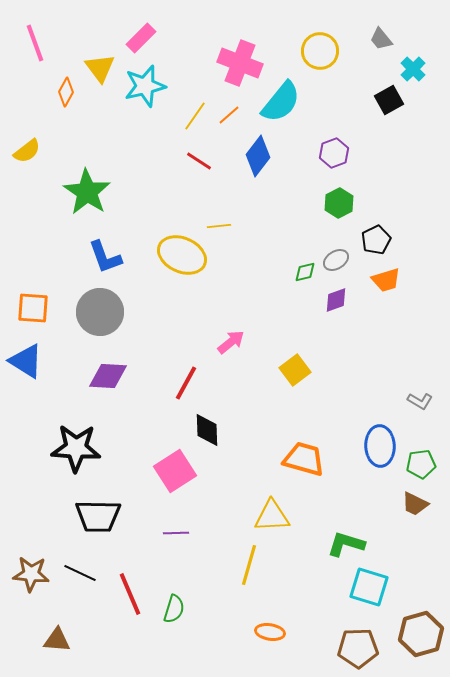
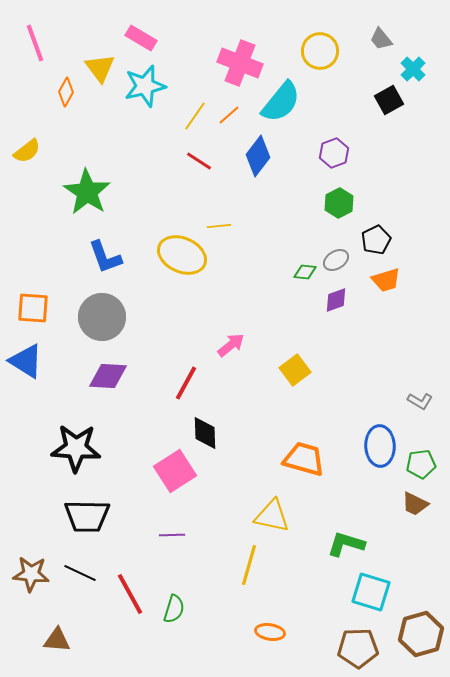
pink rectangle at (141, 38): rotated 76 degrees clockwise
green diamond at (305, 272): rotated 20 degrees clockwise
gray circle at (100, 312): moved 2 px right, 5 px down
pink arrow at (231, 342): moved 3 px down
black diamond at (207, 430): moved 2 px left, 3 px down
black trapezoid at (98, 516): moved 11 px left
yellow triangle at (272, 516): rotated 15 degrees clockwise
purple line at (176, 533): moved 4 px left, 2 px down
cyan square at (369, 587): moved 2 px right, 5 px down
red line at (130, 594): rotated 6 degrees counterclockwise
